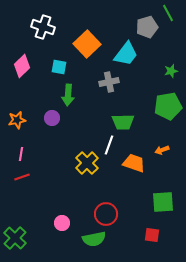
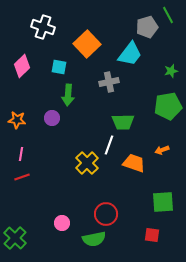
green line: moved 2 px down
cyan trapezoid: moved 4 px right
orange star: rotated 18 degrees clockwise
